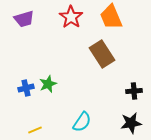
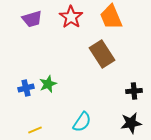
purple trapezoid: moved 8 px right
